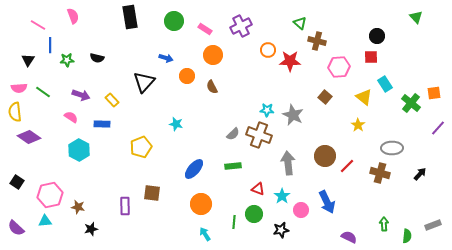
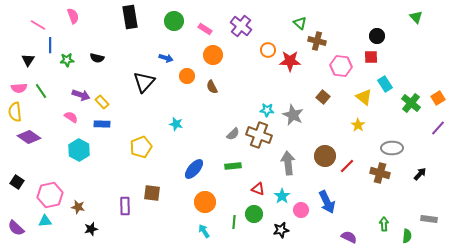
purple cross at (241, 26): rotated 25 degrees counterclockwise
pink hexagon at (339, 67): moved 2 px right, 1 px up; rotated 10 degrees clockwise
green line at (43, 92): moved 2 px left, 1 px up; rotated 21 degrees clockwise
orange square at (434, 93): moved 4 px right, 5 px down; rotated 24 degrees counterclockwise
brown square at (325, 97): moved 2 px left
yellow rectangle at (112, 100): moved 10 px left, 2 px down
orange circle at (201, 204): moved 4 px right, 2 px up
gray rectangle at (433, 225): moved 4 px left, 6 px up; rotated 28 degrees clockwise
cyan arrow at (205, 234): moved 1 px left, 3 px up
